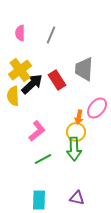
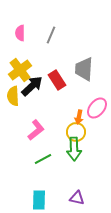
black arrow: moved 2 px down
pink L-shape: moved 1 px left, 1 px up
